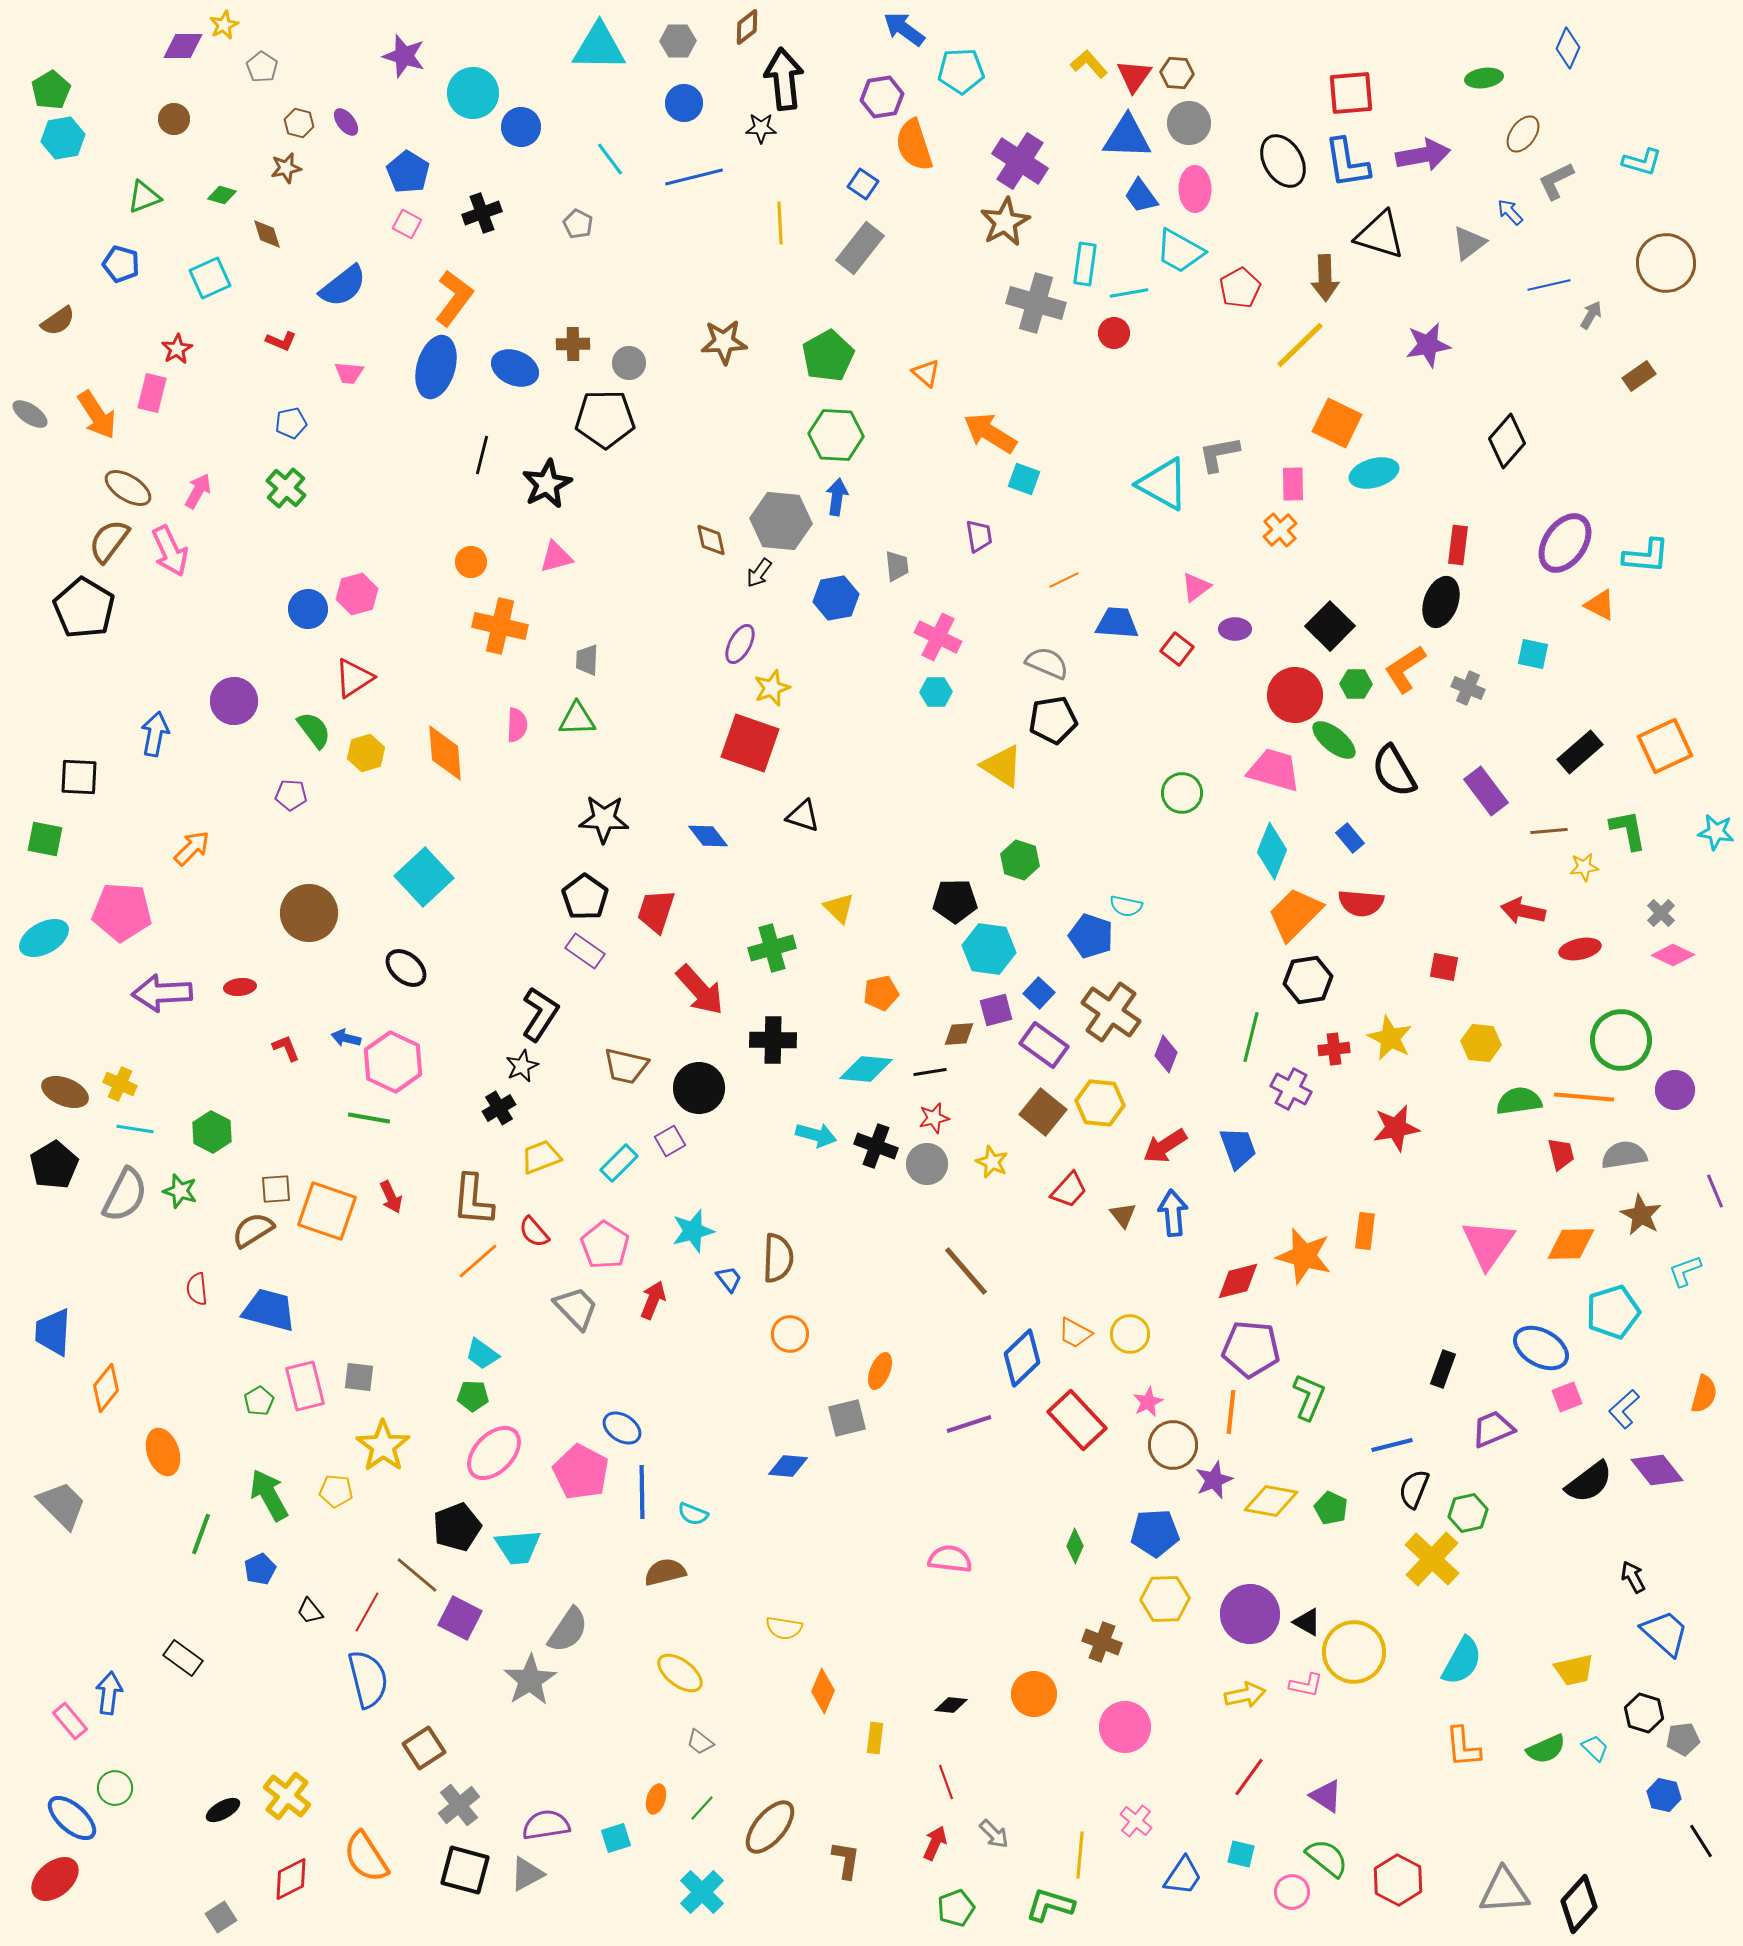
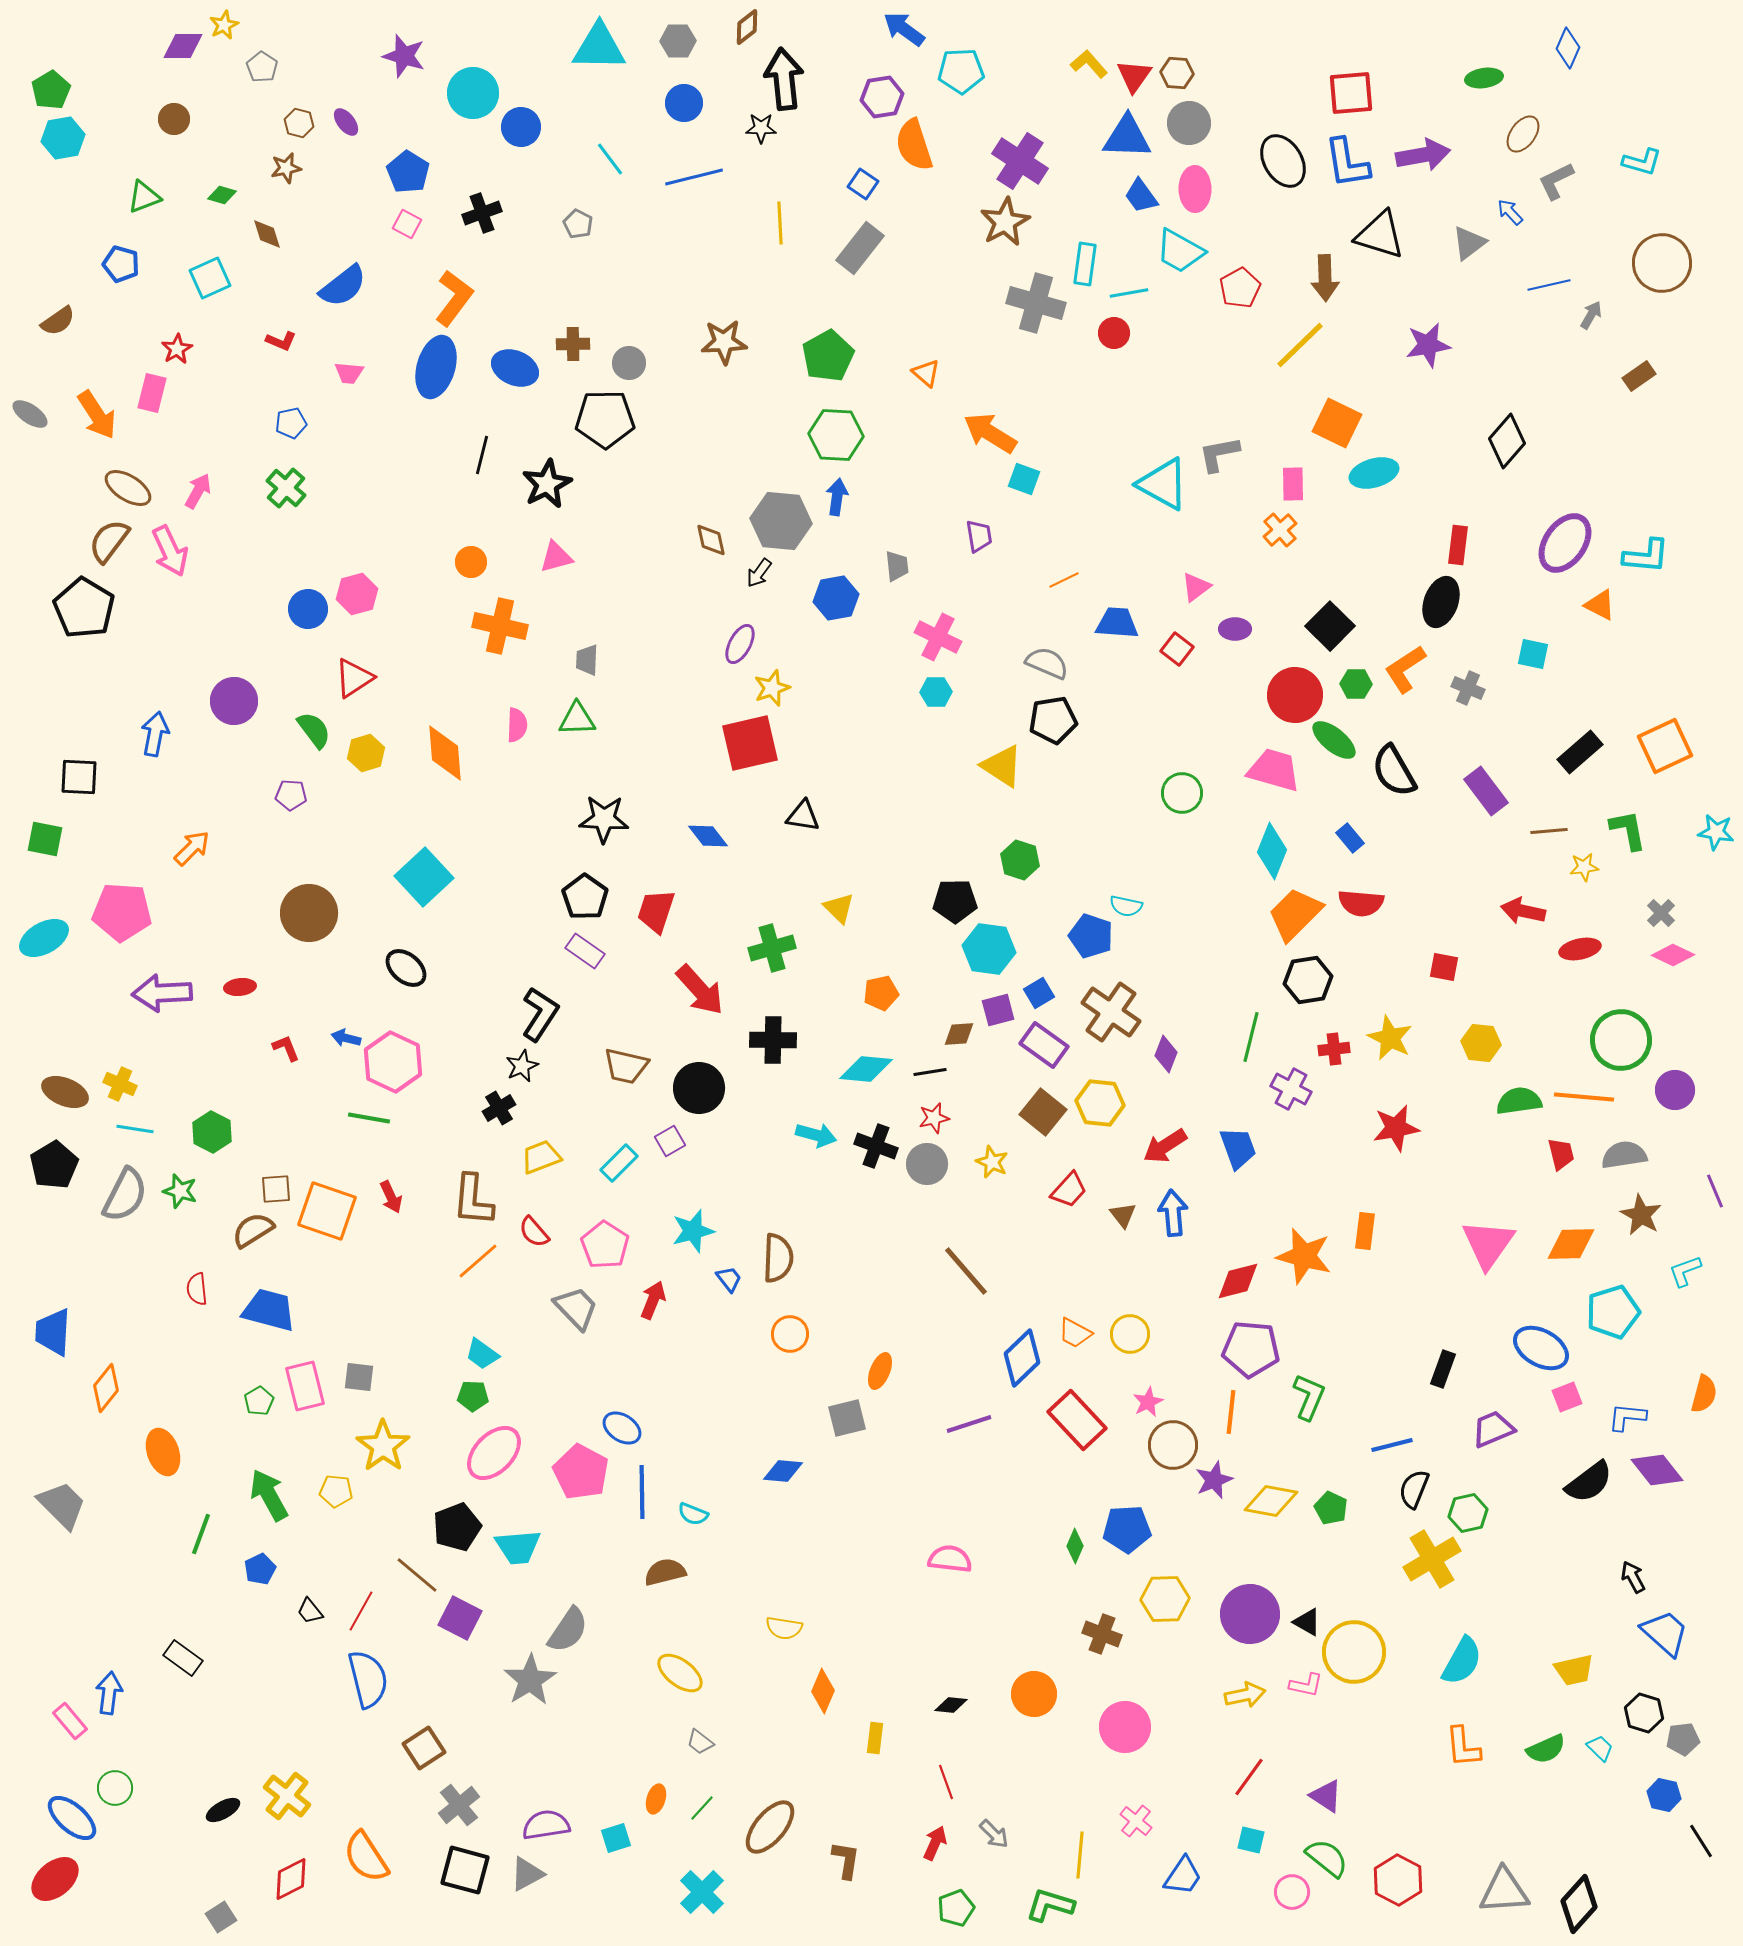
brown circle at (1666, 263): moved 4 px left
red square at (750, 743): rotated 32 degrees counterclockwise
black triangle at (803, 816): rotated 9 degrees counterclockwise
blue square at (1039, 993): rotated 16 degrees clockwise
purple square at (996, 1010): moved 2 px right
blue L-shape at (1624, 1409): moved 3 px right, 8 px down; rotated 48 degrees clockwise
blue diamond at (788, 1466): moved 5 px left, 5 px down
blue pentagon at (1155, 1533): moved 28 px left, 4 px up
yellow cross at (1432, 1559): rotated 16 degrees clockwise
red line at (367, 1612): moved 6 px left, 1 px up
brown cross at (1102, 1642): moved 8 px up
cyan trapezoid at (1595, 1748): moved 5 px right
cyan square at (1241, 1854): moved 10 px right, 14 px up
